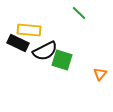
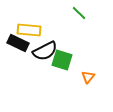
orange triangle: moved 12 px left, 3 px down
